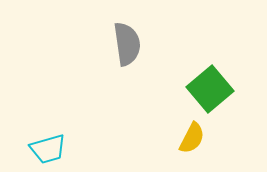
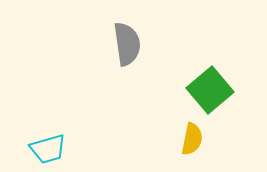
green square: moved 1 px down
yellow semicircle: moved 1 px down; rotated 16 degrees counterclockwise
